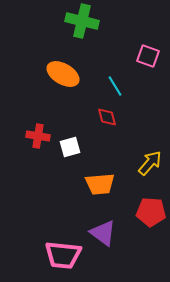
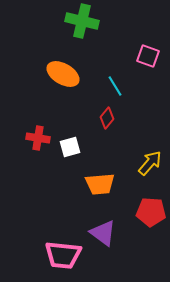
red diamond: moved 1 px down; rotated 55 degrees clockwise
red cross: moved 2 px down
